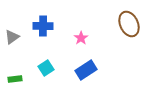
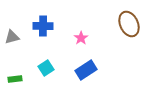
gray triangle: rotated 21 degrees clockwise
